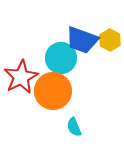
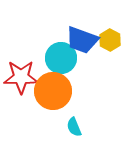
red star: rotated 28 degrees clockwise
